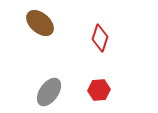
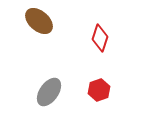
brown ellipse: moved 1 px left, 2 px up
red hexagon: rotated 15 degrees counterclockwise
